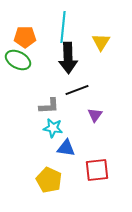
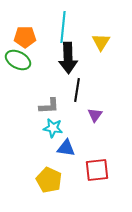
black line: rotated 60 degrees counterclockwise
